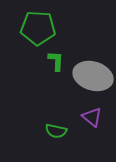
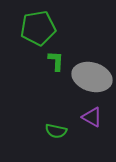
green pentagon: rotated 12 degrees counterclockwise
gray ellipse: moved 1 px left, 1 px down
purple triangle: rotated 10 degrees counterclockwise
